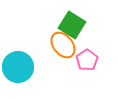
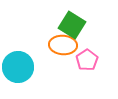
orange ellipse: rotated 48 degrees counterclockwise
